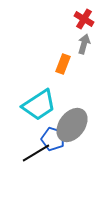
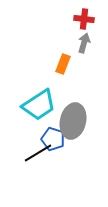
red cross: rotated 24 degrees counterclockwise
gray arrow: moved 1 px up
gray ellipse: moved 1 px right, 4 px up; rotated 24 degrees counterclockwise
black line: moved 2 px right
